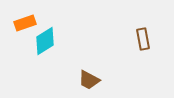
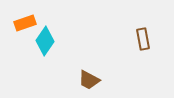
cyan diamond: rotated 24 degrees counterclockwise
